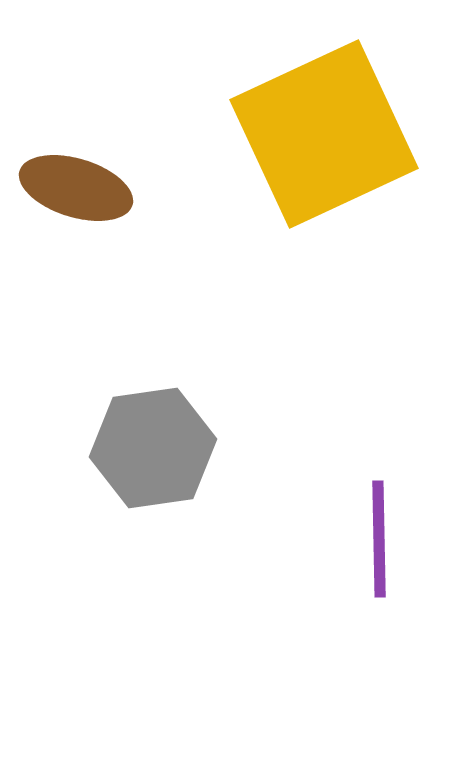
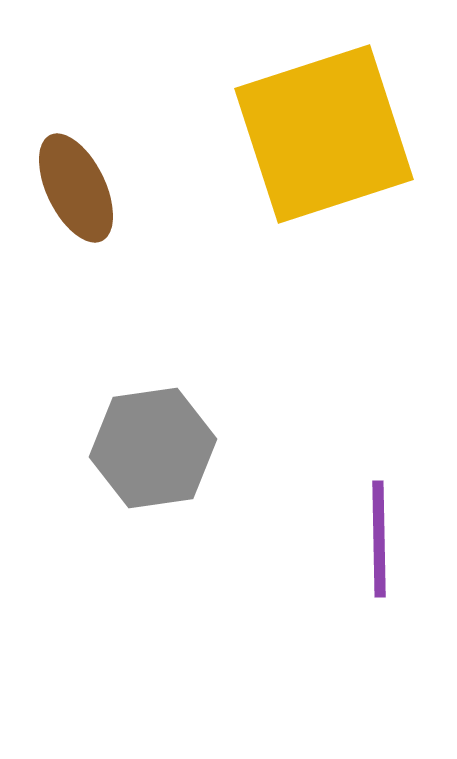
yellow square: rotated 7 degrees clockwise
brown ellipse: rotated 47 degrees clockwise
